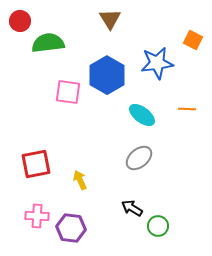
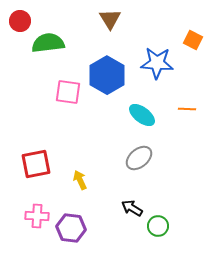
blue star: rotated 12 degrees clockwise
